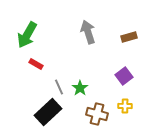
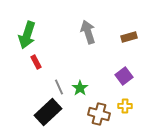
green arrow: rotated 12 degrees counterclockwise
red rectangle: moved 2 px up; rotated 32 degrees clockwise
brown cross: moved 2 px right
